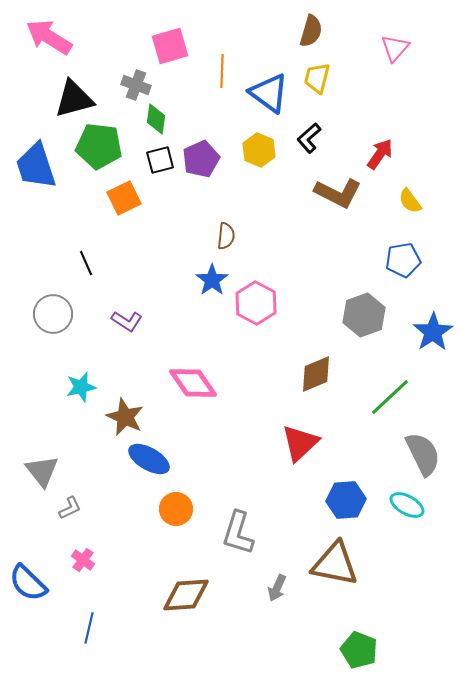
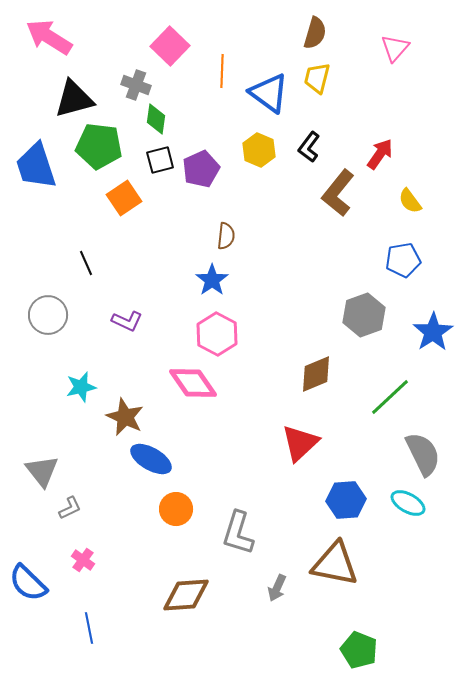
brown semicircle at (311, 31): moved 4 px right, 2 px down
pink square at (170, 46): rotated 30 degrees counterclockwise
black L-shape at (309, 138): moved 9 px down; rotated 12 degrees counterclockwise
purple pentagon at (201, 159): moved 10 px down
brown L-shape at (338, 193): rotated 102 degrees clockwise
orange square at (124, 198): rotated 8 degrees counterclockwise
pink hexagon at (256, 303): moved 39 px left, 31 px down
gray circle at (53, 314): moved 5 px left, 1 px down
purple L-shape at (127, 321): rotated 8 degrees counterclockwise
blue ellipse at (149, 459): moved 2 px right
cyan ellipse at (407, 505): moved 1 px right, 2 px up
blue line at (89, 628): rotated 24 degrees counterclockwise
